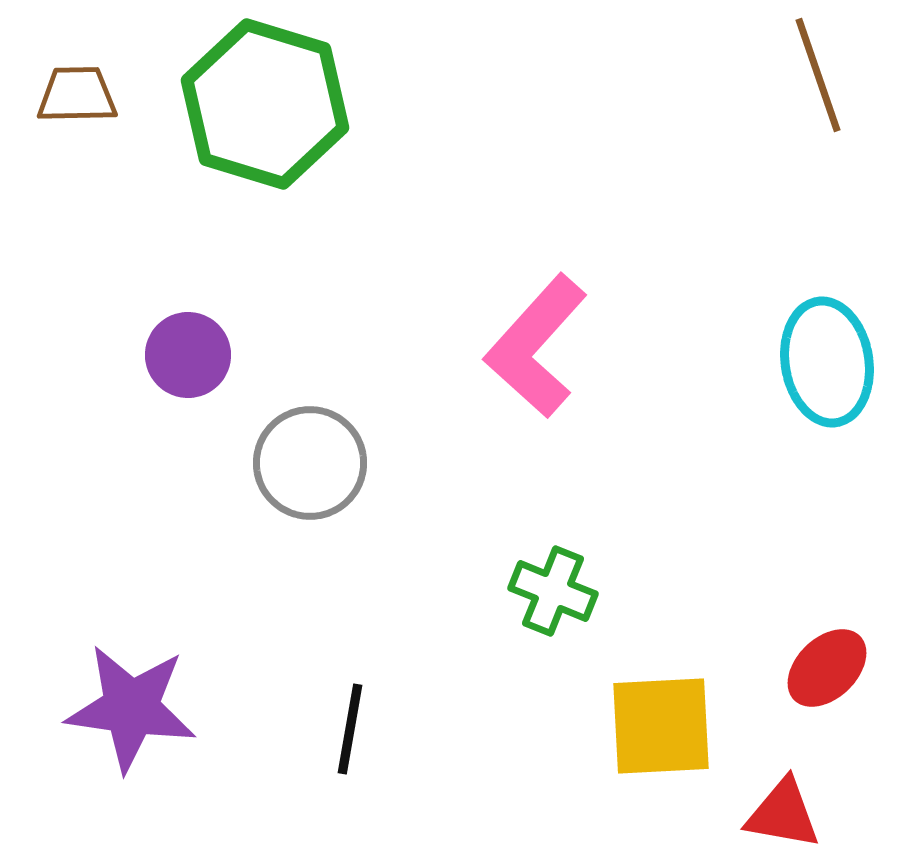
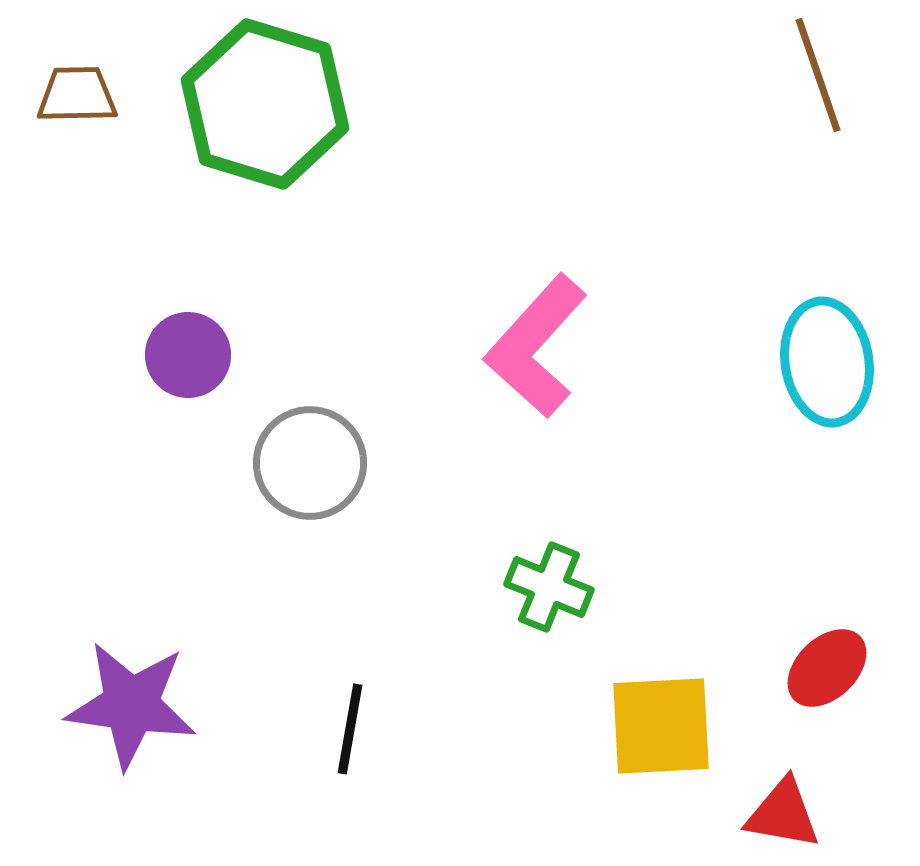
green cross: moved 4 px left, 4 px up
purple star: moved 3 px up
